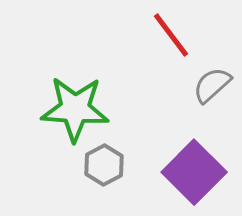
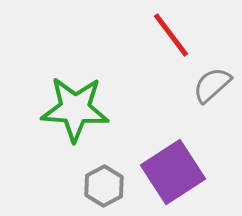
gray hexagon: moved 21 px down
purple square: moved 21 px left; rotated 12 degrees clockwise
